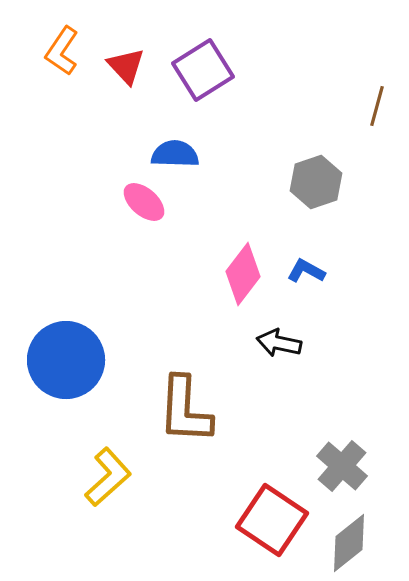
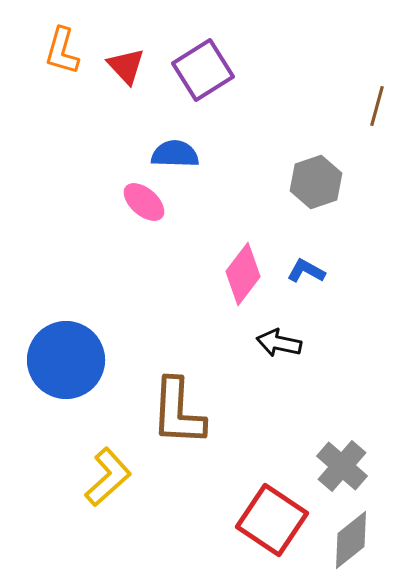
orange L-shape: rotated 18 degrees counterclockwise
brown L-shape: moved 7 px left, 2 px down
gray diamond: moved 2 px right, 3 px up
